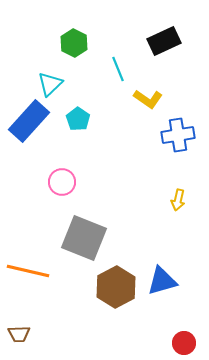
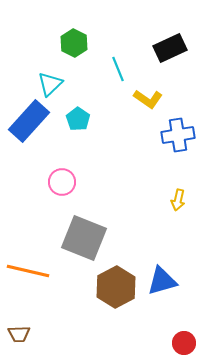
black rectangle: moved 6 px right, 7 px down
